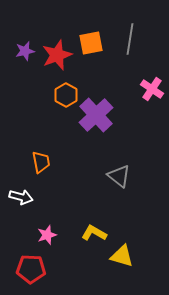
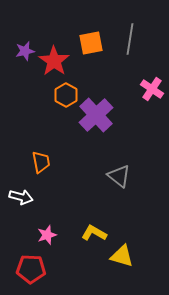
red star: moved 3 px left, 6 px down; rotated 16 degrees counterclockwise
